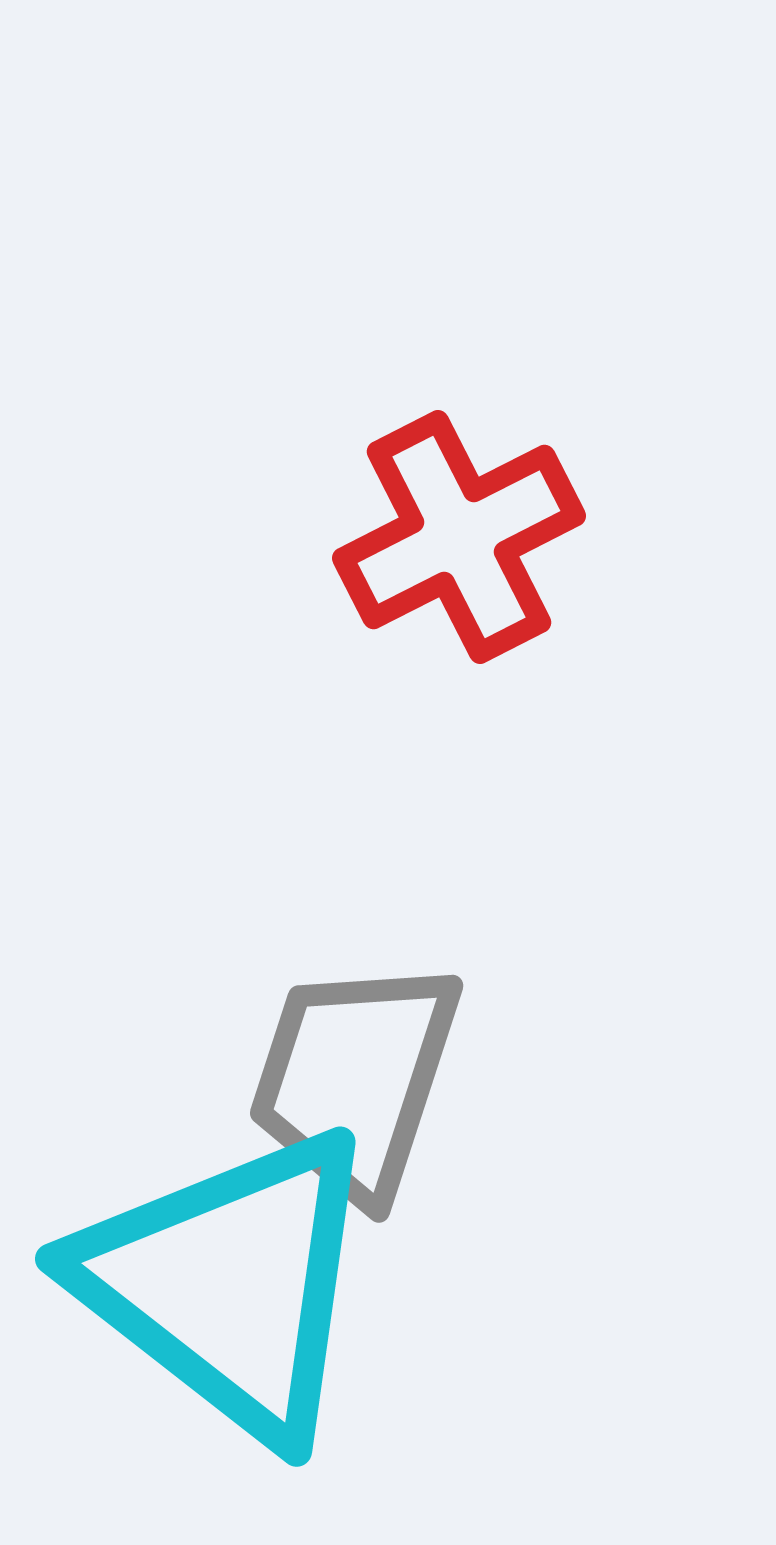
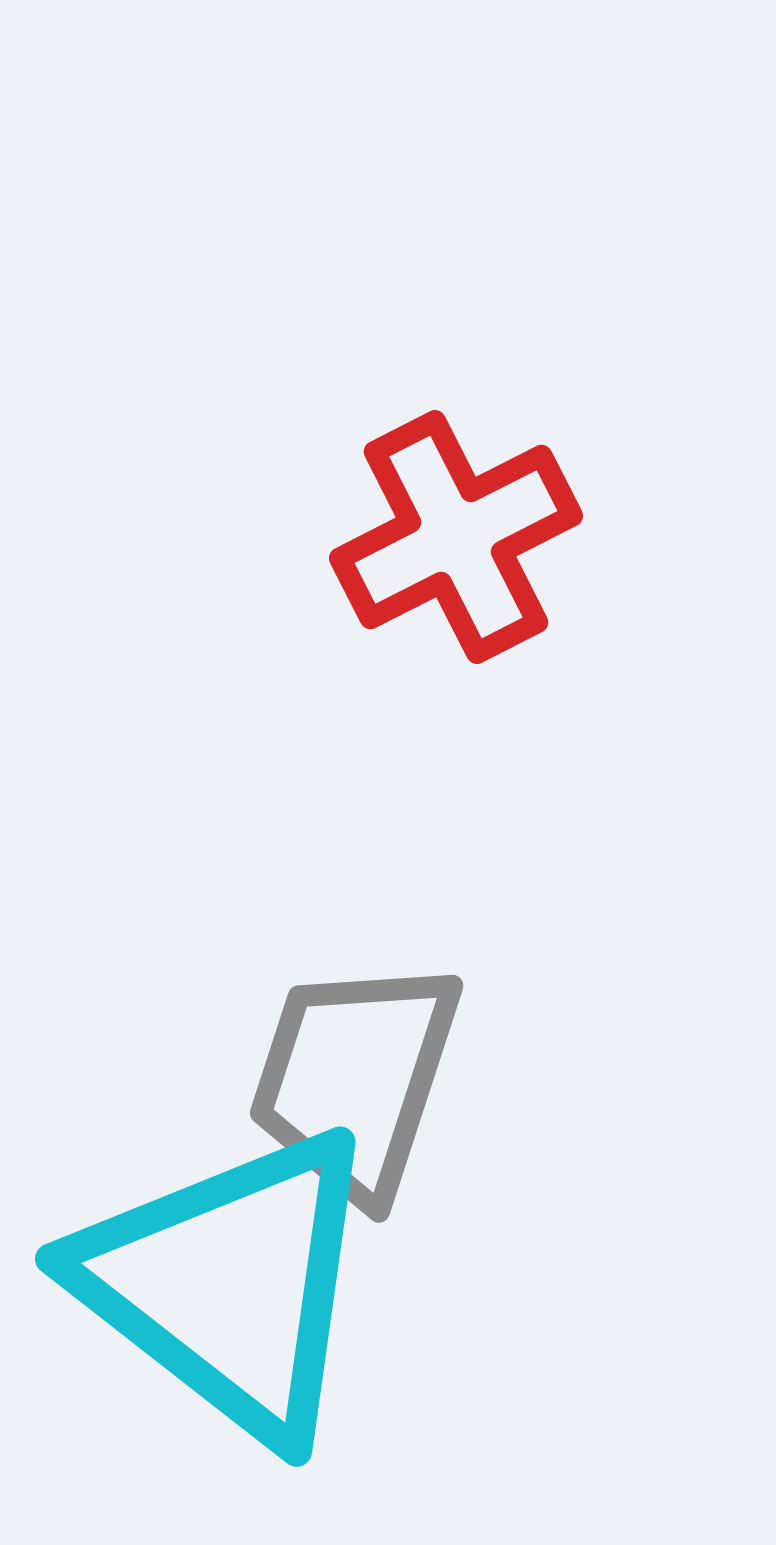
red cross: moved 3 px left
